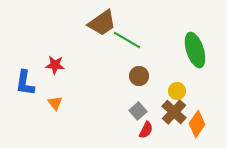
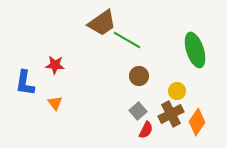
brown cross: moved 3 px left, 2 px down; rotated 20 degrees clockwise
orange diamond: moved 2 px up
